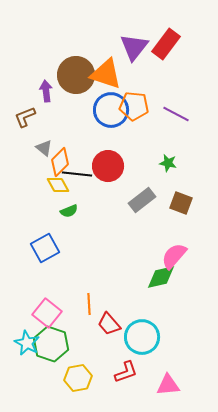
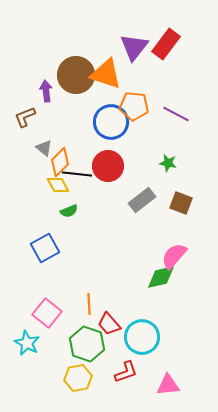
blue circle: moved 12 px down
green hexagon: moved 36 px right
